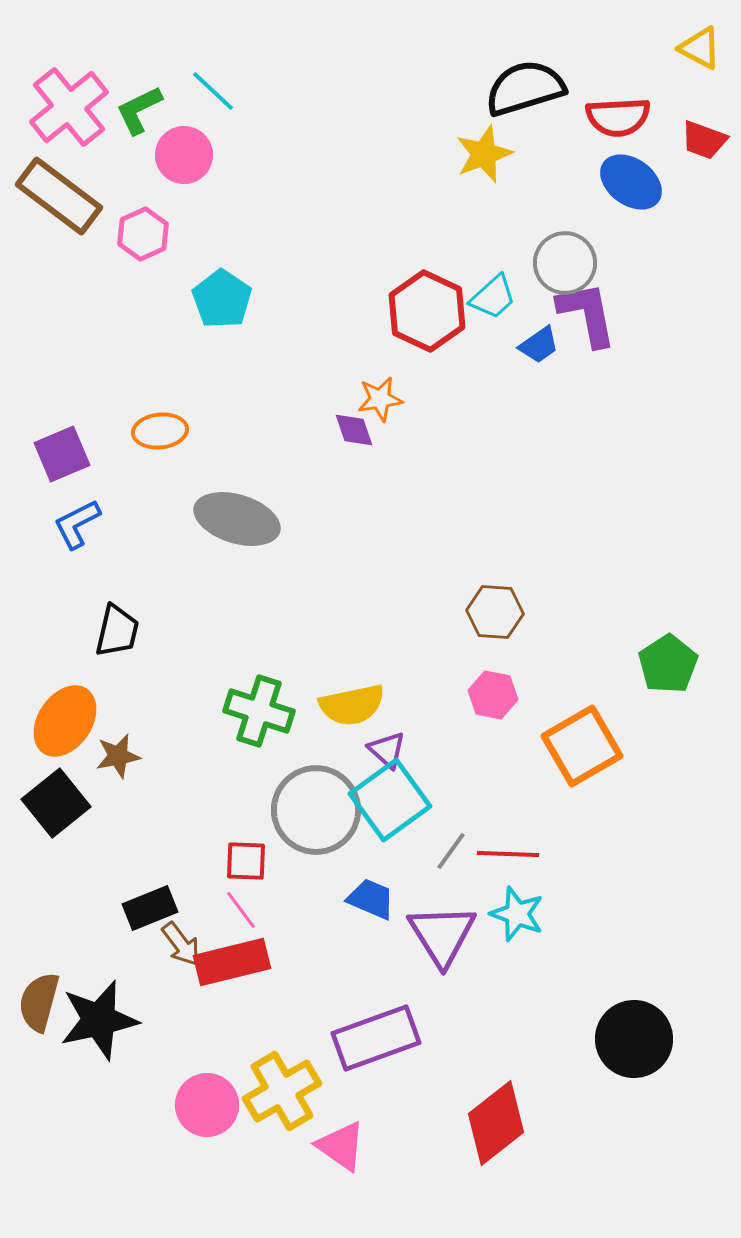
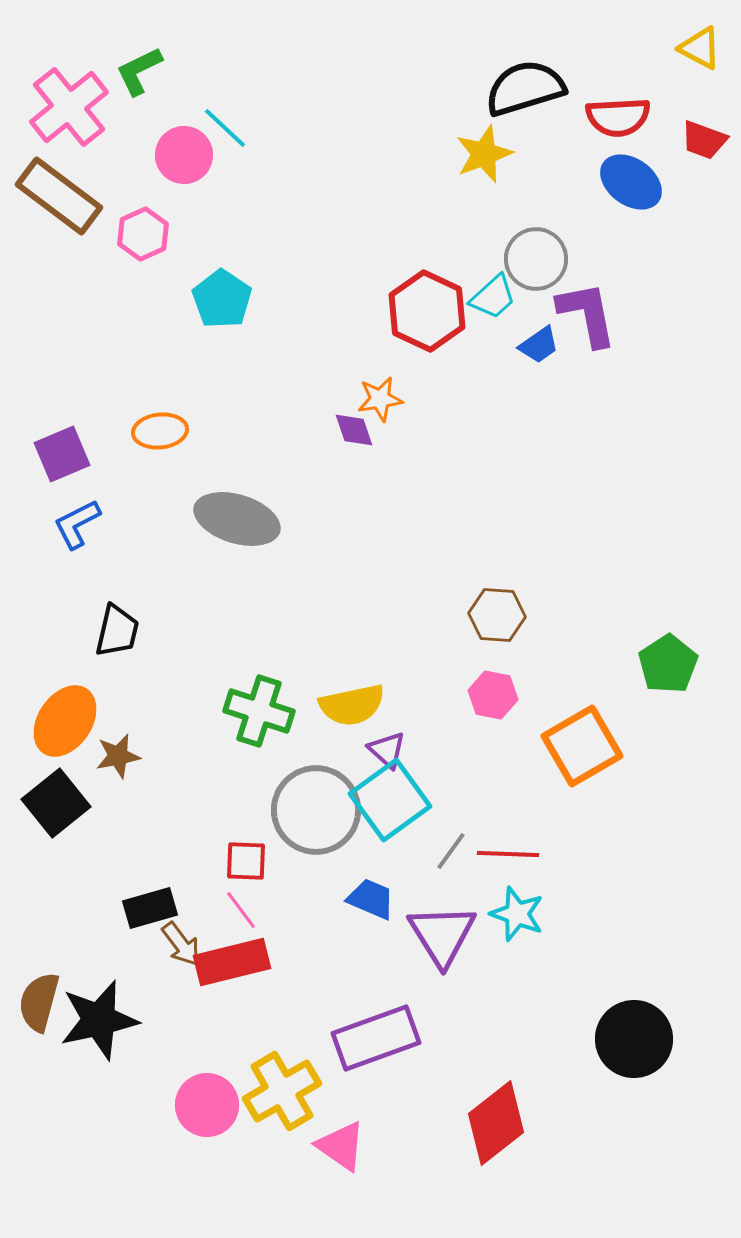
cyan line at (213, 91): moved 12 px right, 37 px down
green L-shape at (139, 110): moved 39 px up
gray circle at (565, 263): moved 29 px left, 4 px up
brown hexagon at (495, 612): moved 2 px right, 3 px down
black rectangle at (150, 908): rotated 6 degrees clockwise
